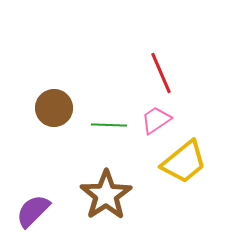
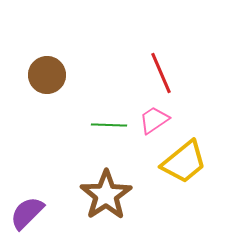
brown circle: moved 7 px left, 33 px up
pink trapezoid: moved 2 px left
purple semicircle: moved 6 px left, 2 px down
